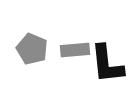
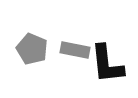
gray rectangle: rotated 16 degrees clockwise
